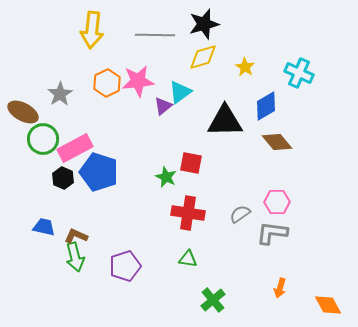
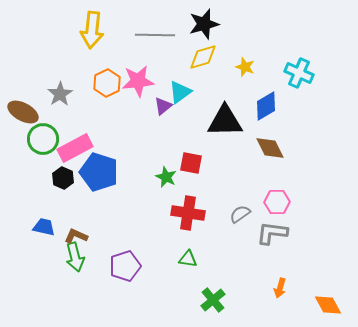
yellow star: rotated 12 degrees counterclockwise
brown diamond: moved 7 px left, 6 px down; rotated 12 degrees clockwise
